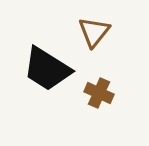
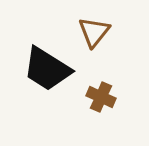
brown cross: moved 2 px right, 4 px down
